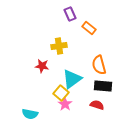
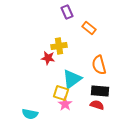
purple rectangle: moved 3 px left, 2 px up
red star: moved 6 px right, 8 px up
black rectangle: moved 3 px left, 5 px down
yellow square: rotated 21 degrees counterclockwise
